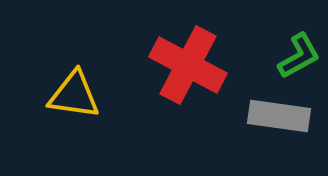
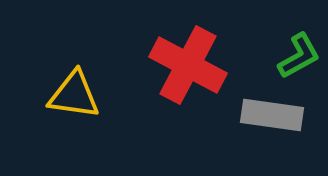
gray rectangle: moved 7 px left, 1 px up
